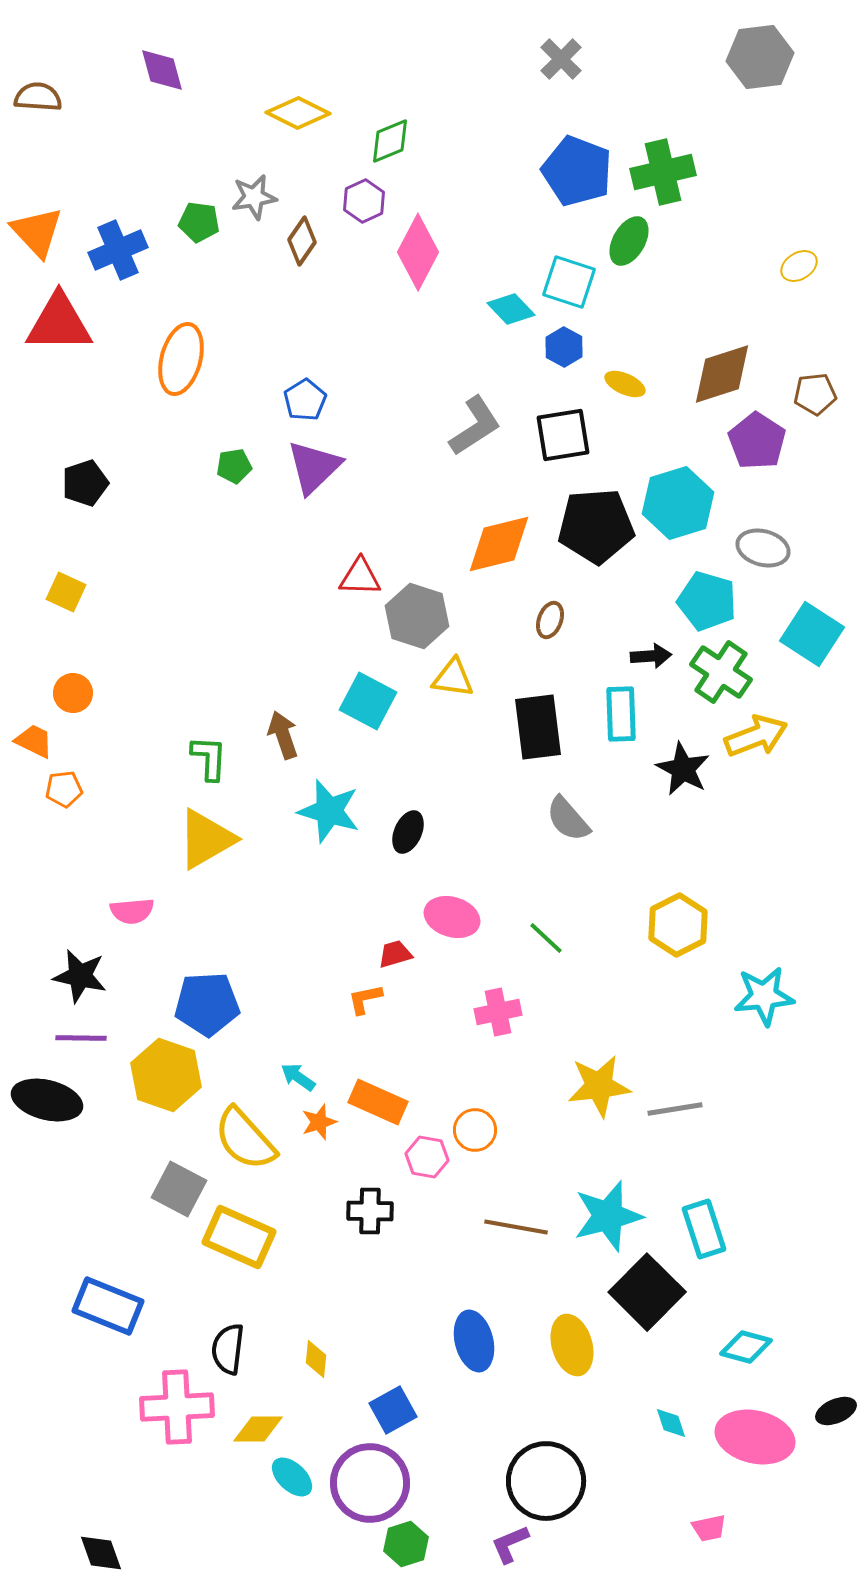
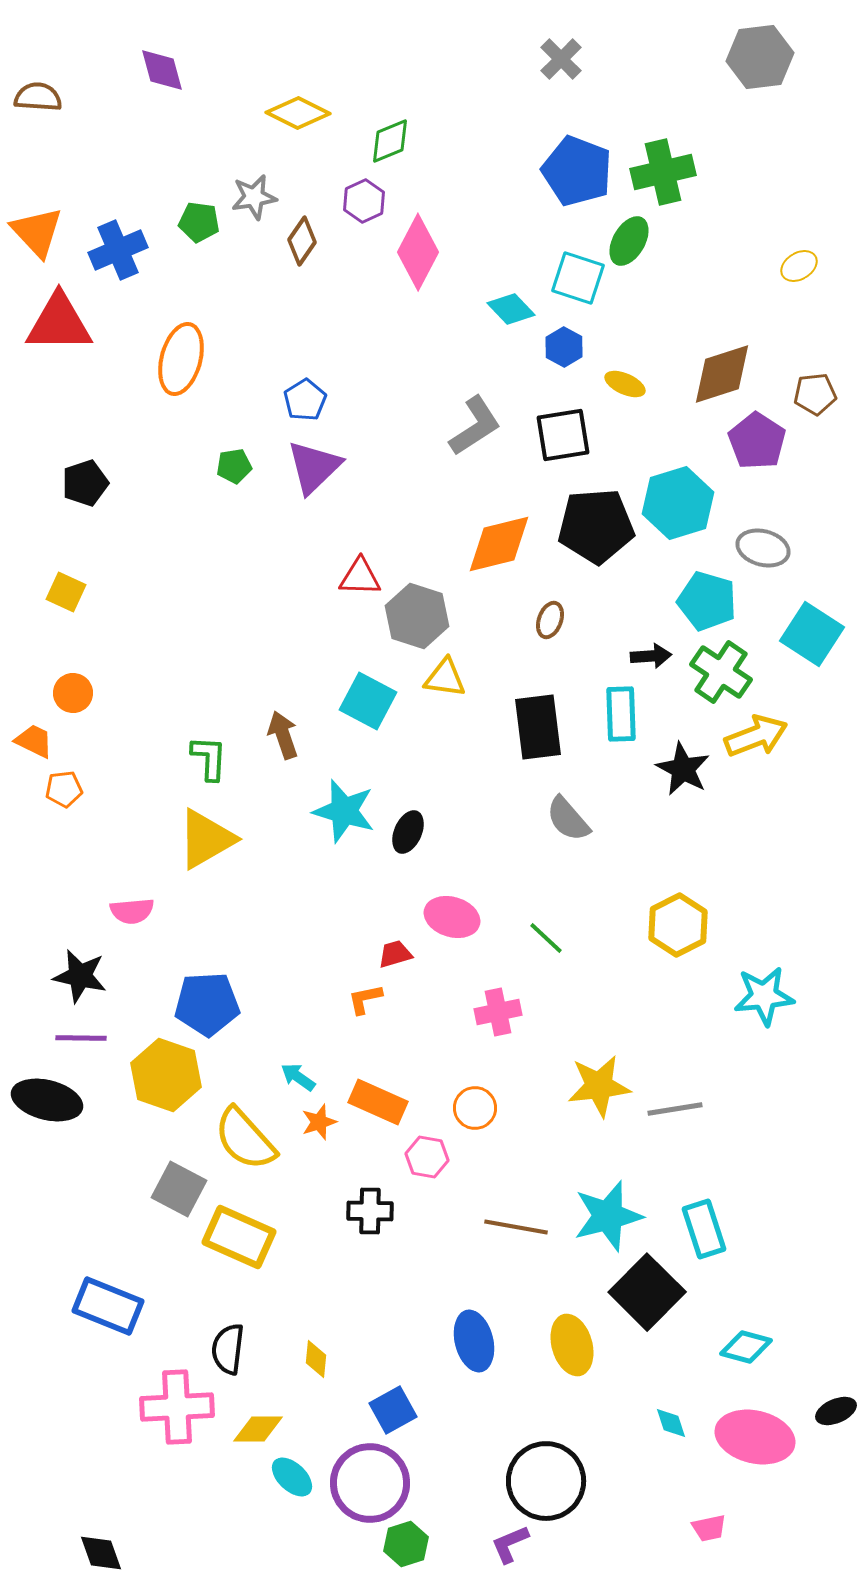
cyan square at (569, 282): moved 9 px right, 4 px up
yellow triangle at (453, 678): moved 8 px left
cyan star at (329, 811): moved 15 px right
orange circle at (475, 1130): moved 22 px up
